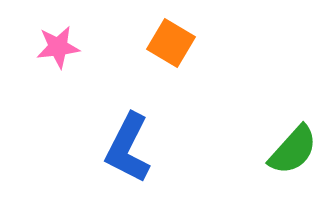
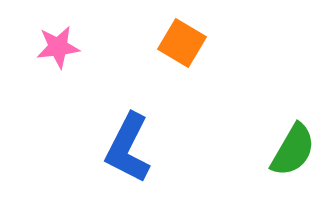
orange square: moved 11 px right
green semicircle: rotated 12 degrees counterclockwise
